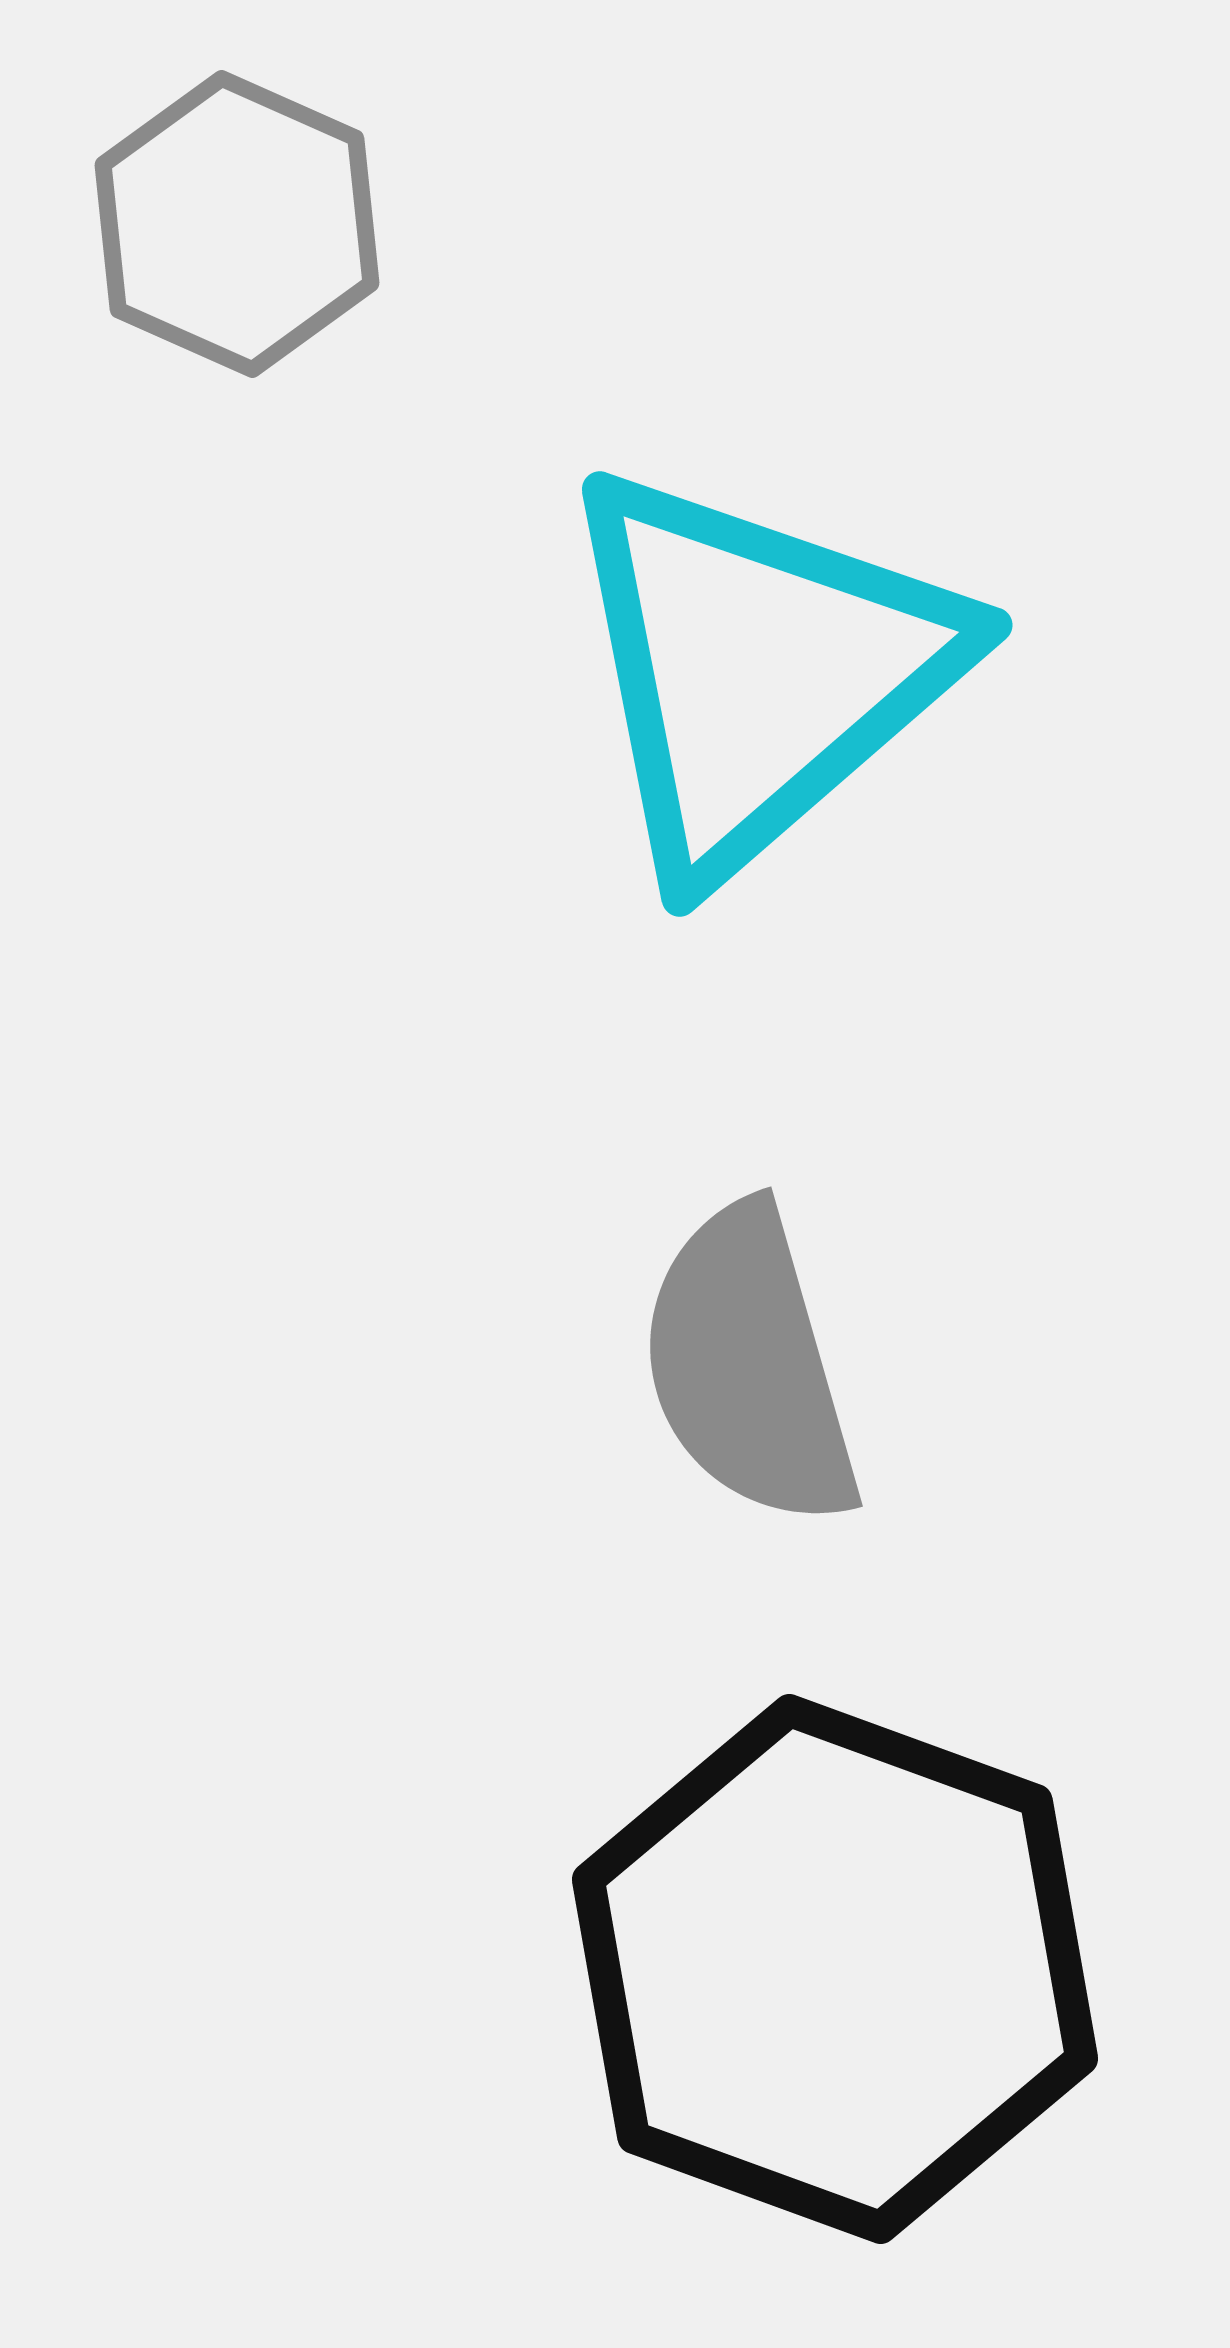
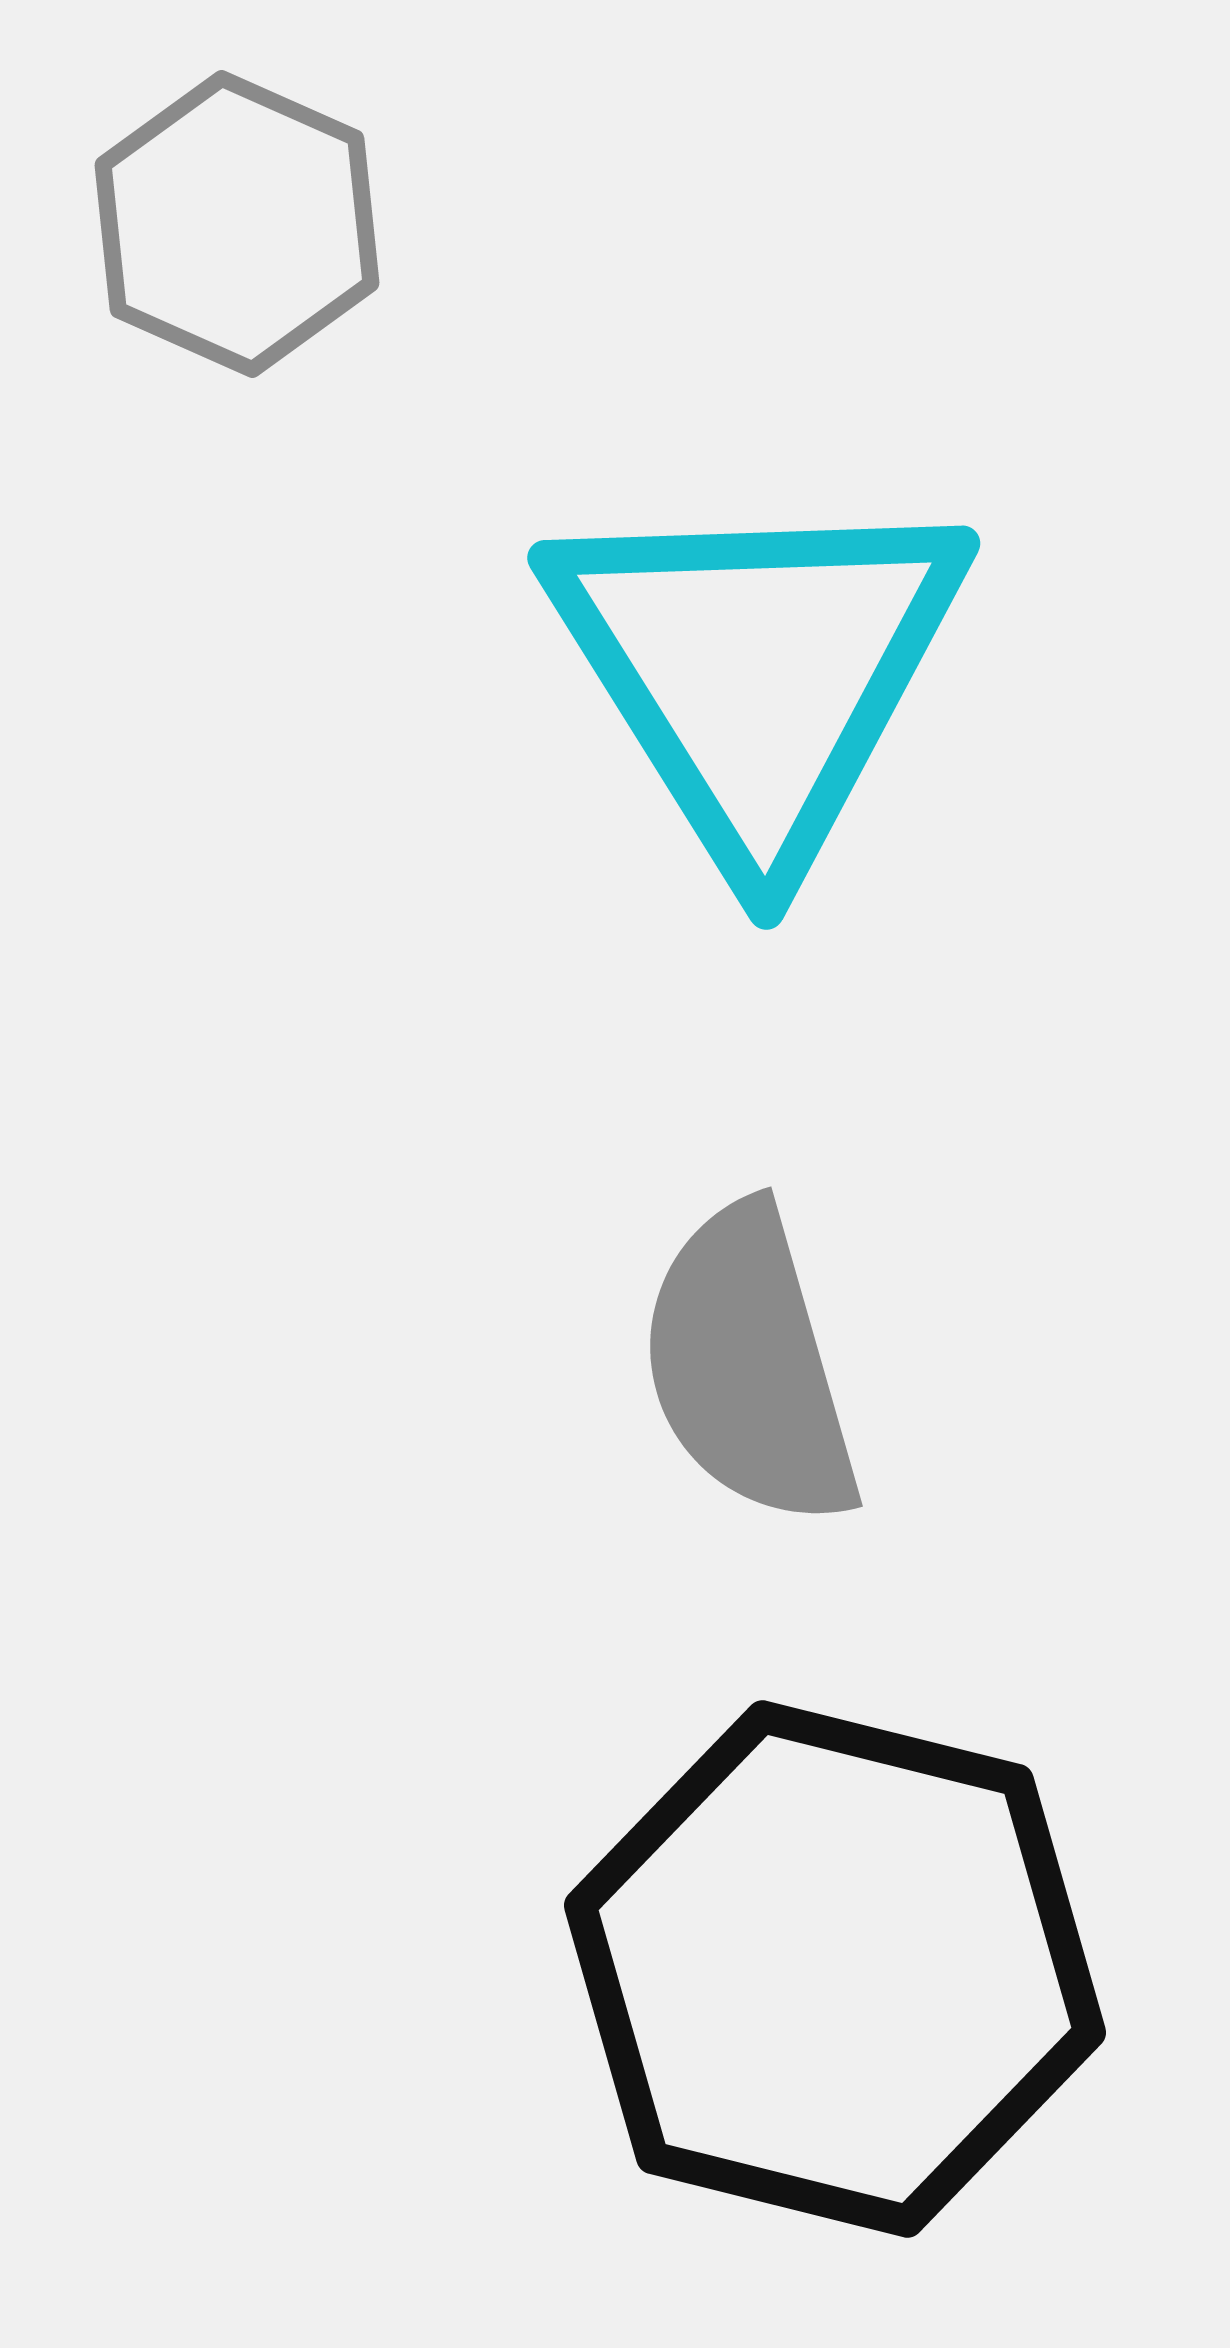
cyan triangle: rotated 21 degrees counterclockwise
black hexagon: rotated 6 degrees counterclockwise
